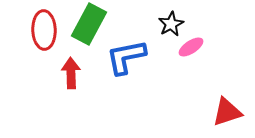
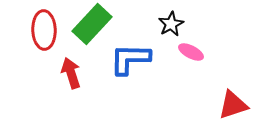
green rectangle: moved 3 px right; rotated 15 degrees clockwise
pink ellipse: moved 5 px down; rotated 60 degrees clockwise
blue L-shape: moved 4 px right, 2 px down; rotated 12 degrees clockwise
red arrow: rotated 16 degrees counterclockwise
red triangle: moved 6 px right, 7 px up
